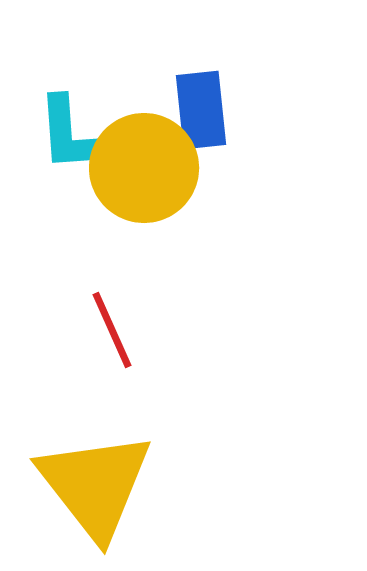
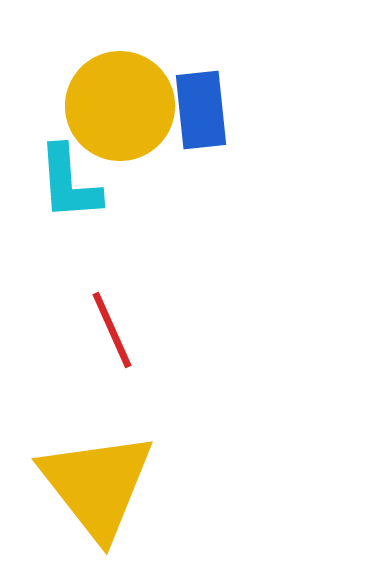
cyan L-shape: moved 49 px down
yellow circle: moved 24 px left, 62 px up
yellow triangle: moved 2 px right
